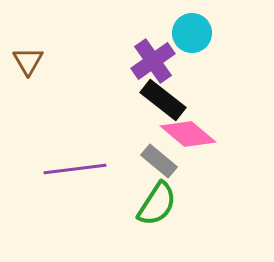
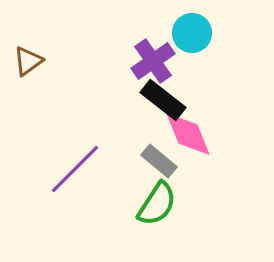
brown triangle: rotated 24 degrees clockwise
pink diamond: rotated 28 degrees clockwise
purple line: rotated 38 degrees counterclockwise
